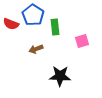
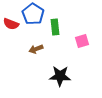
blue pentagon: moved 1 px up
